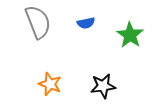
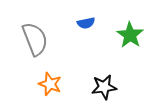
gray semicircle: moved 3 px left, 17 px down
black star: moved 1 px right, 1 px down
